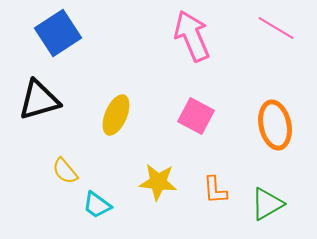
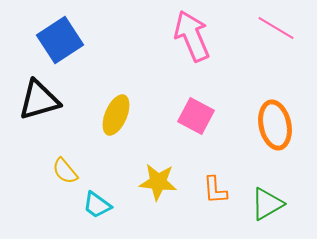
blue square: moved 2 px right, 7 px down
